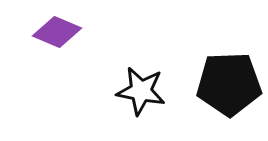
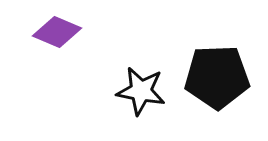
black pentagon: moved 12 px left, 7 px up
